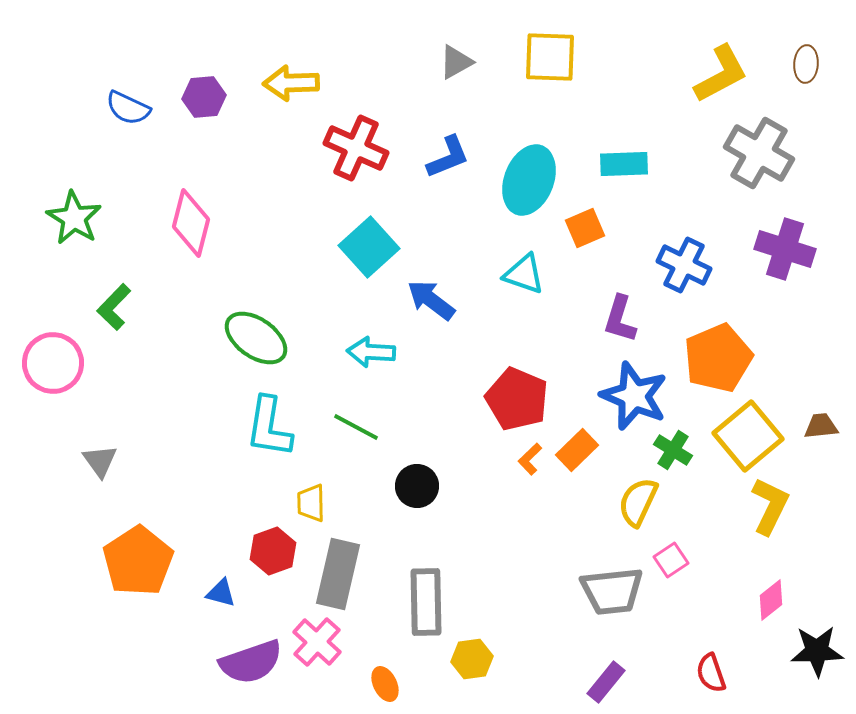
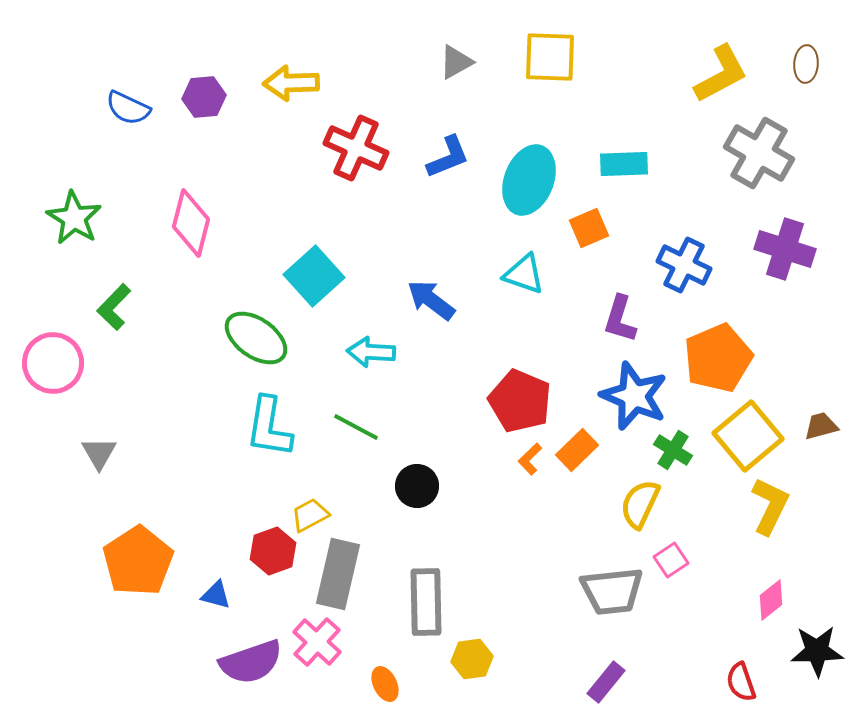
orange square at (585, 228): moved 4 px right
cyan square at (369, 247): moved 55 px left, 29 px down
red pentagon at (517, 399): moved 3 px right, 2 px down
brown trapezoid at (821, 426): rotated 9 degrees counterclockwise
gray triangle at (100, 461): moved 1 px left, 8 px up; rotated 6 degrees clockwise
yellow semicircle at (638, 502): moved 2 px right, 2 px down
yellow trapezoid at (311, 503): moved 1 px left, 12 px down; rotated 63 degrees clockwise
blue triangle at (221, 593): moved 5 px left, 2 px down
red semicircle at (711, 673): moved 30 px right, 9 px down
